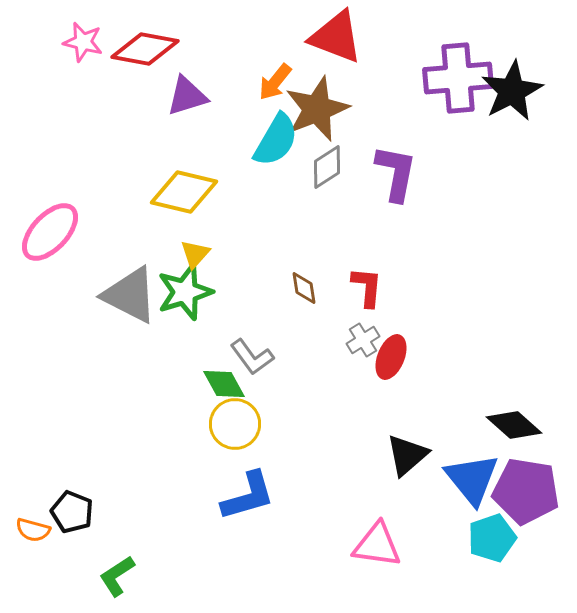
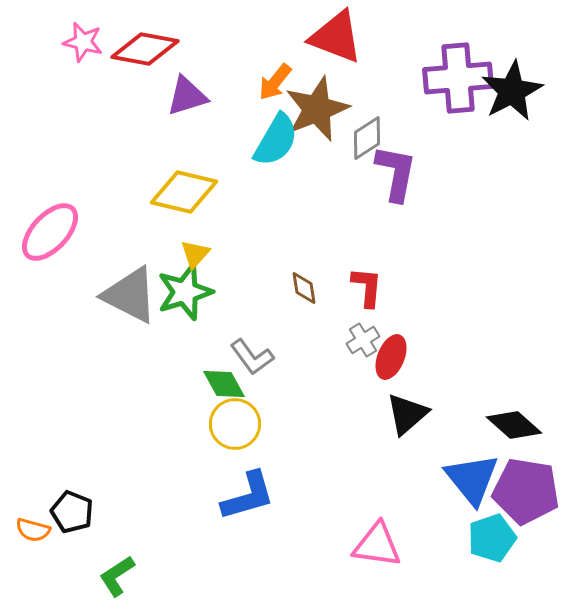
gray diamond: moved 40 px right, 29 px up
black triangle: moved 41 px up
